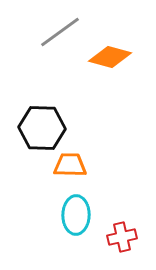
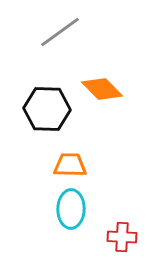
orange diamond: moved 8 px left, 32 px down; rotated 30 degrees clockwise
black hexagon: moved 5 px right, 19 px up
cyan ellipse: moved 5 px left, 6 px up
red cross: rotated 16 degrees clockwise
